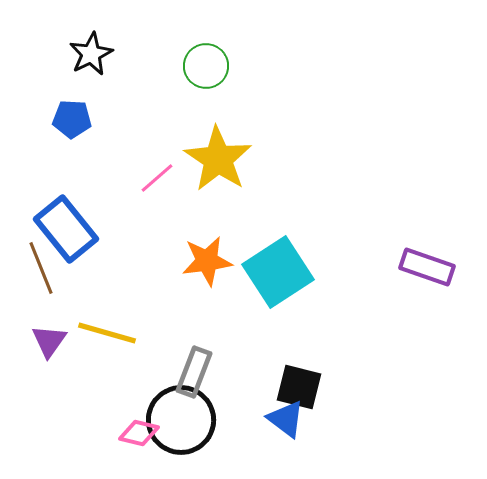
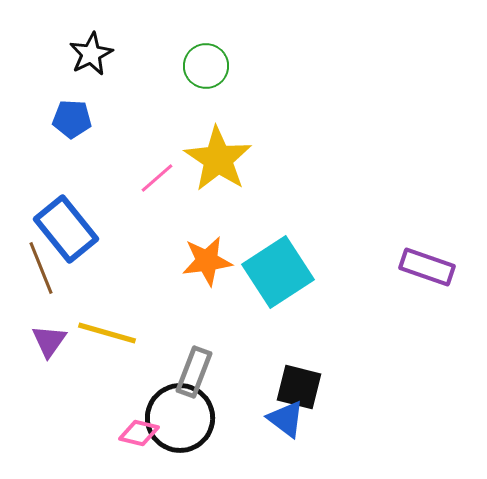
black circle: moved 1 px left, 2 px up
